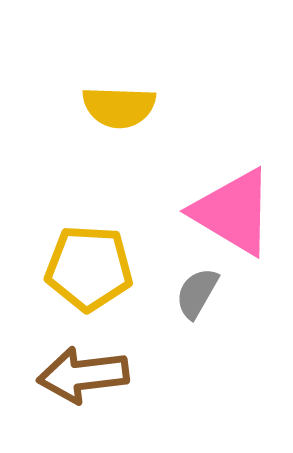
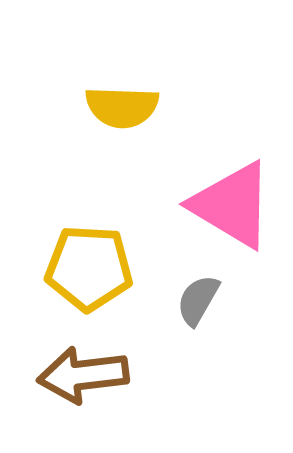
yellow semicircle: moved 3 px right
pink triangle: moved 1 px left, 7 px up
gray semicircle: moved 1 px right, 7 px down
